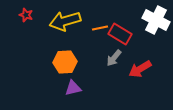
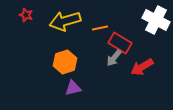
red rectangle: moved 9 px down
orange hexagon: rotated 15 degrees counterclockwise
red arrow: moved 2 px right, 2 px up
